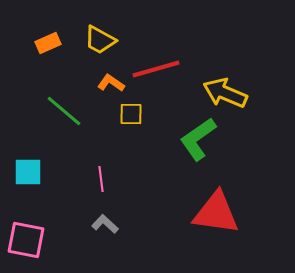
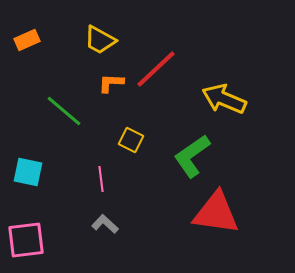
orange rectangle: moved 21 px left, 3 px up
red line: rotated 27 degrees counterclockwise
orange L-shape: rotated 32 degrees counterclockwise
yellow arrow: moved 1 px left, 6 px down
yellow square: moved 26 px down; rotated 25 degrees clockwise
green L-shape: moved 6 px left, 17 px down
cyan square: rotated 12 degrees clockwise
pink square: rotated 18 degrees counterclockwise
